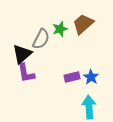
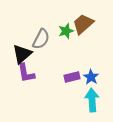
green star: moved 6 px right, 2 px down
cyan arrow: moved 3 px right, 7 px up
